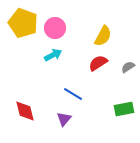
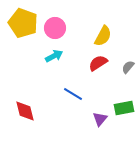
cyan arrow: moved 1 px right, 1 px down
gray semicircle: rotated 16 degrees counterclockwise
green rectangle: moved 1 px up
purple triangle: moved 36 px right
